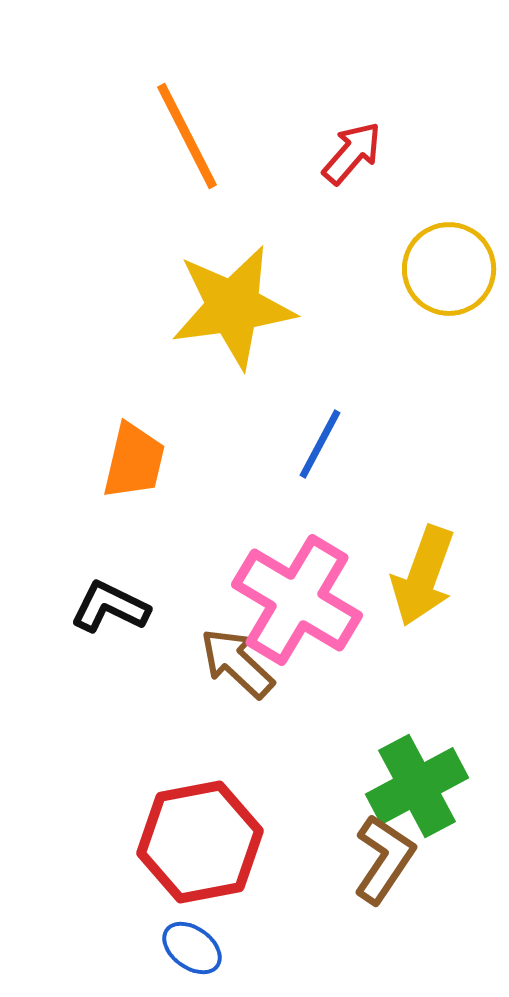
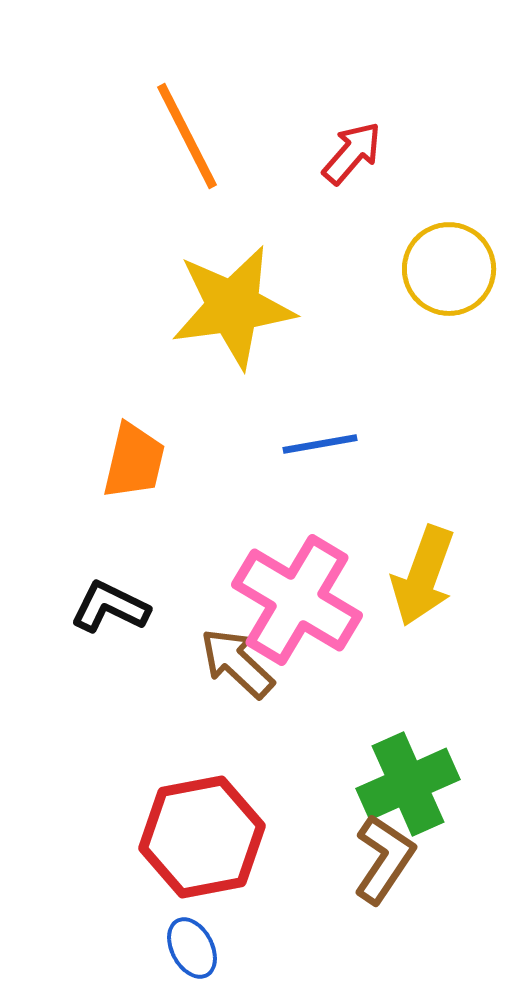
blue line: rotated 52 degrees clockwise
green cross: moved 9 px left, 2 px up; rotated 4 degrees clockwise
red hexagon: moved 2 px right, 5 px up
blue ellipse: rotated 26 degrees clockwise
